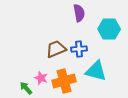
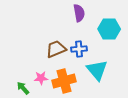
cyan triangle: moved 1 px right, 1 px up; rotated 35 degrees clockwise
pink star: rotated 24 degrees counterclockwise
green arrow: moved 3 px left
